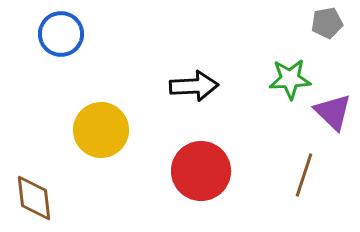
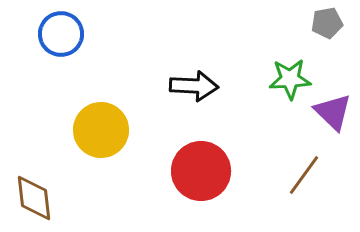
black arrow: rotated 6 degrees clockwise
brown line: rotated 18 degrees clockwise
